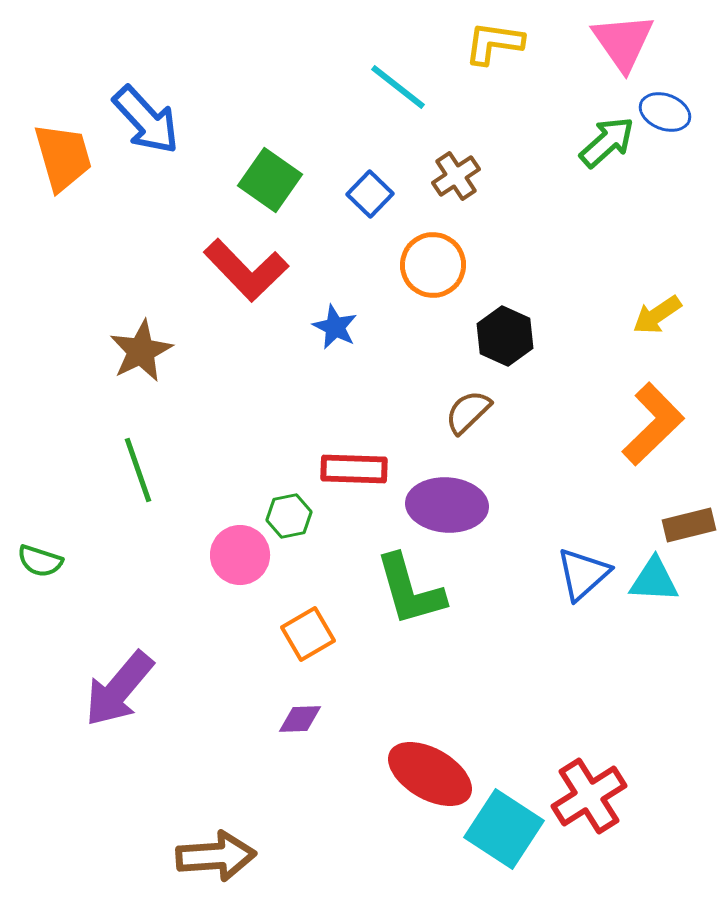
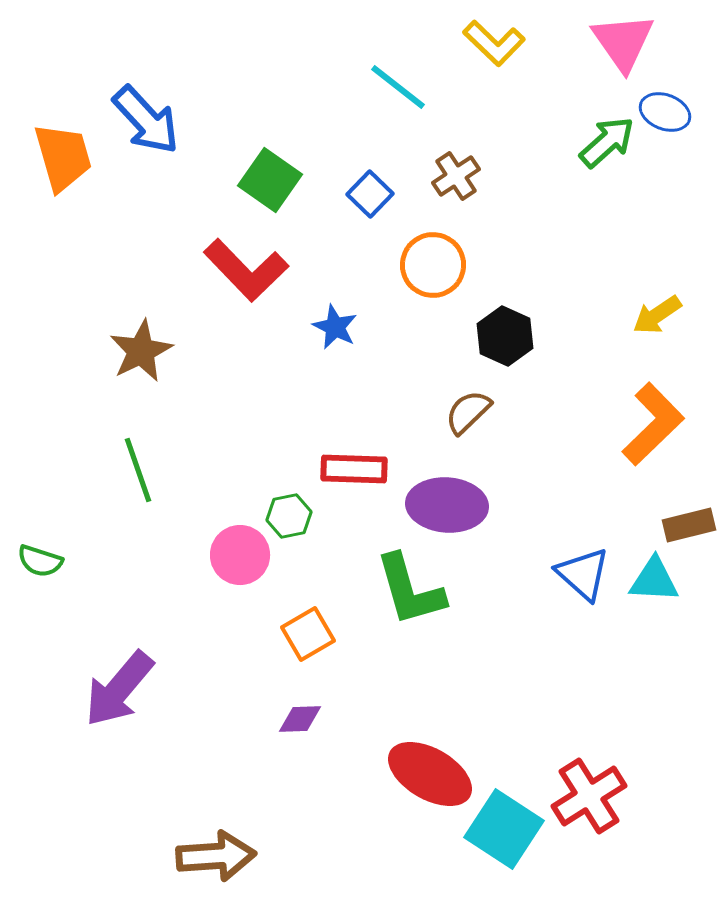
yellow L-shape: rotated 144 degrees counterclockwise
blue triangle: rotated 36 degrees counterclockwise
